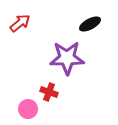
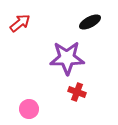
black ellipse: moved 2 px up
red cross: moved 28 px right
pink circle: moved 1 px right
